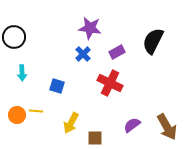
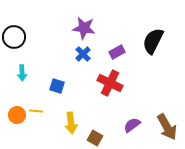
purple star: moved 6 px left
yellow arrow: rotated 35 degrees counterclockwise
brown square: rotated 28 degrees clockwise
